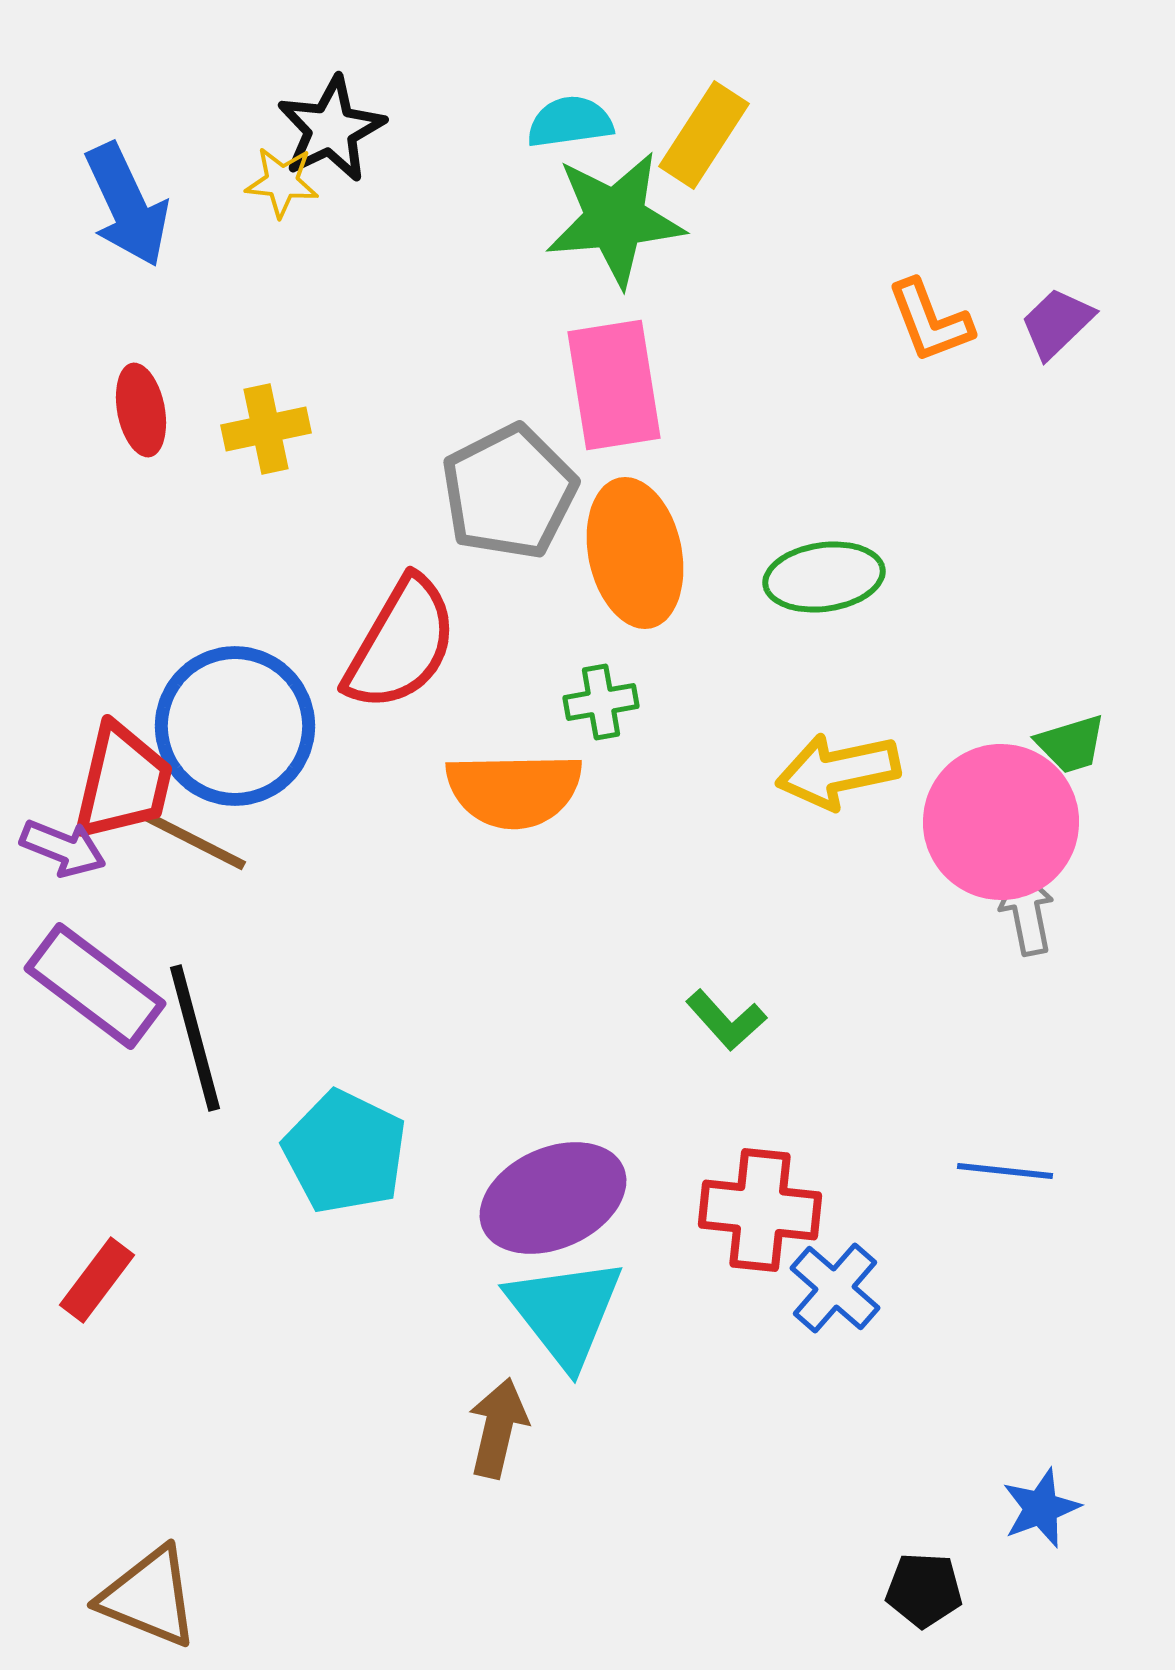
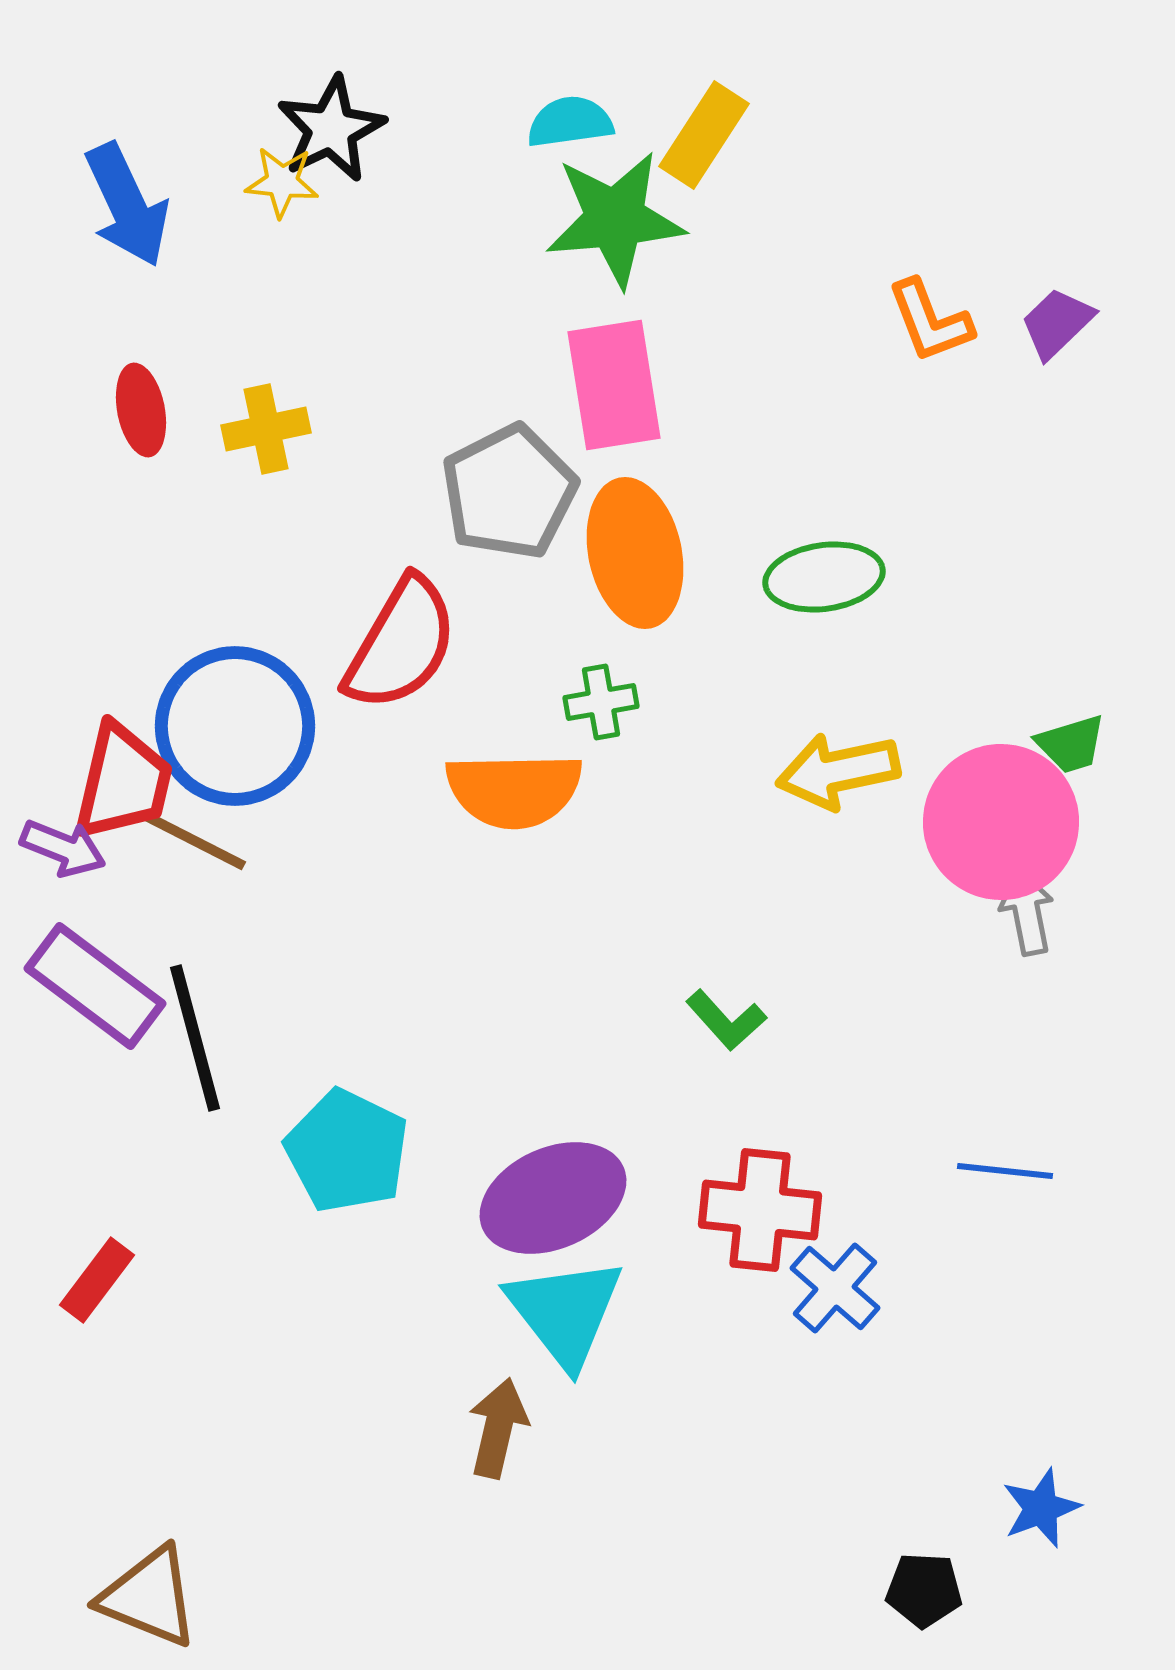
cyan pentagon: moved 2 px right, 1 px up
